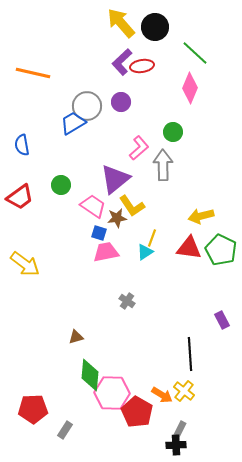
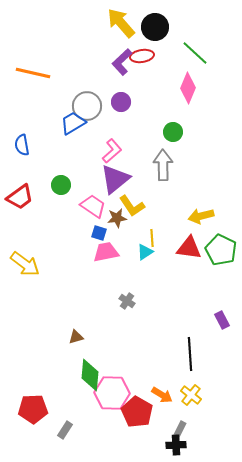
red ellipse at (142, 66): moved 10 px up
pink diamond at (190, 88): moved 2 px left
pink L-shape at (139, 148): moved 27 px left, 3 px down
yellow line at (152, 238): rotated 24 degrees counterclockwise
yellow cross at (184, 391): moved 7 px right, 4 px down
